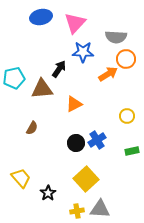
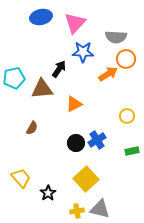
gray triangle: rotated 10 degrees clockwise
